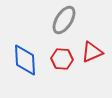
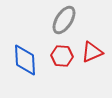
red hexagon: moved 3 px up
